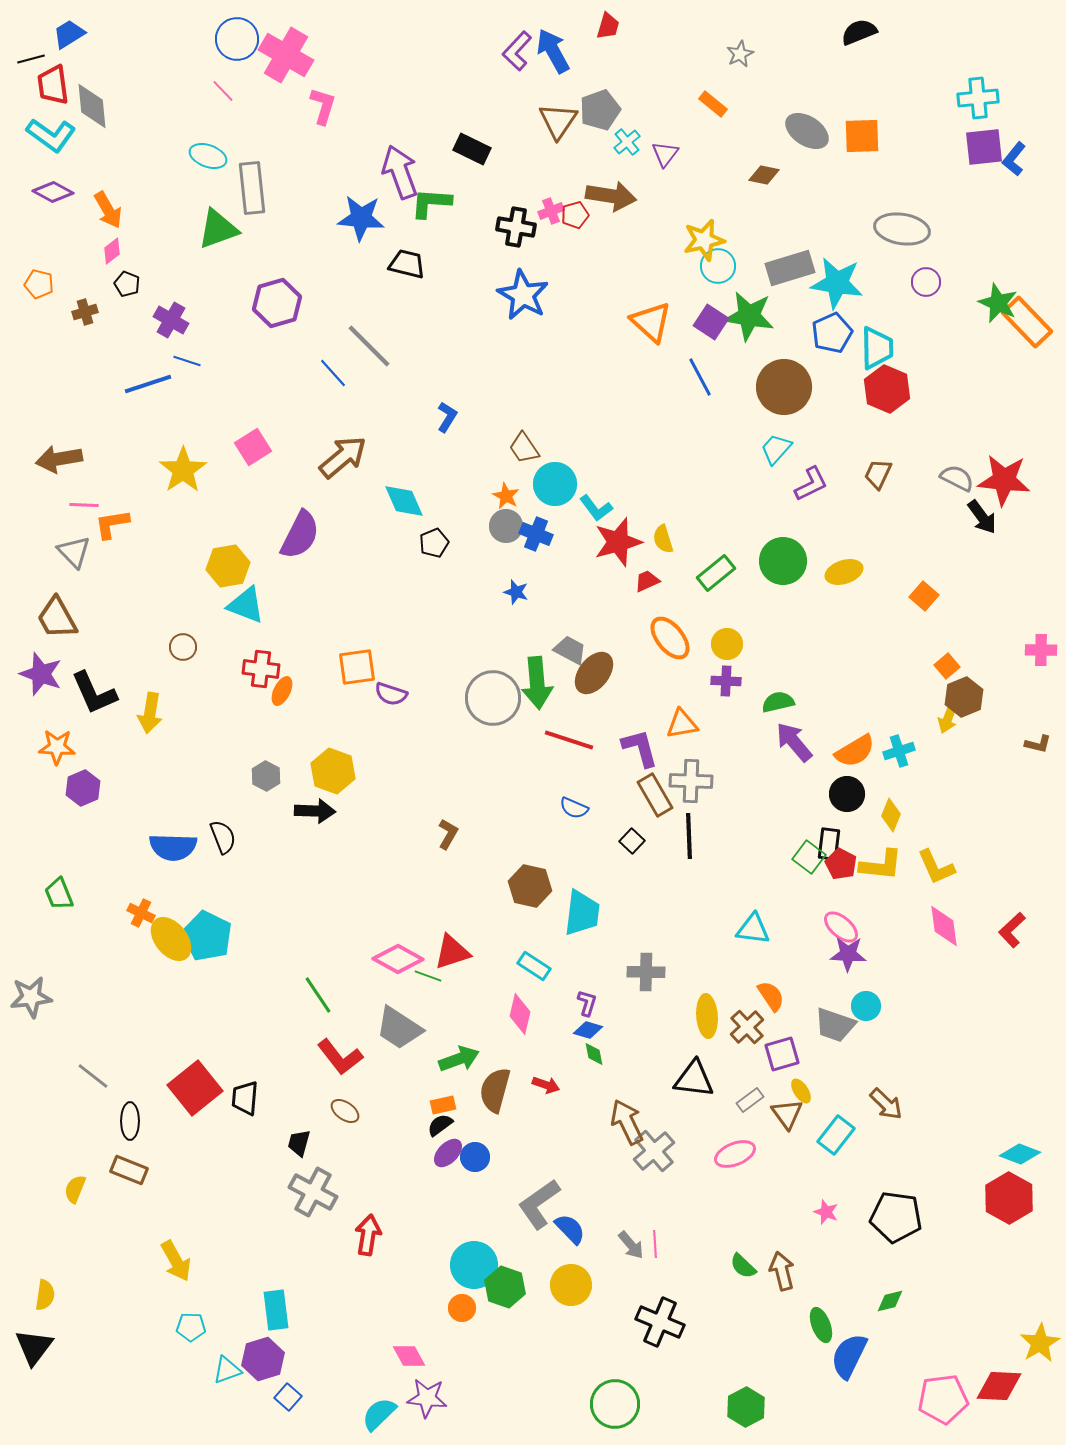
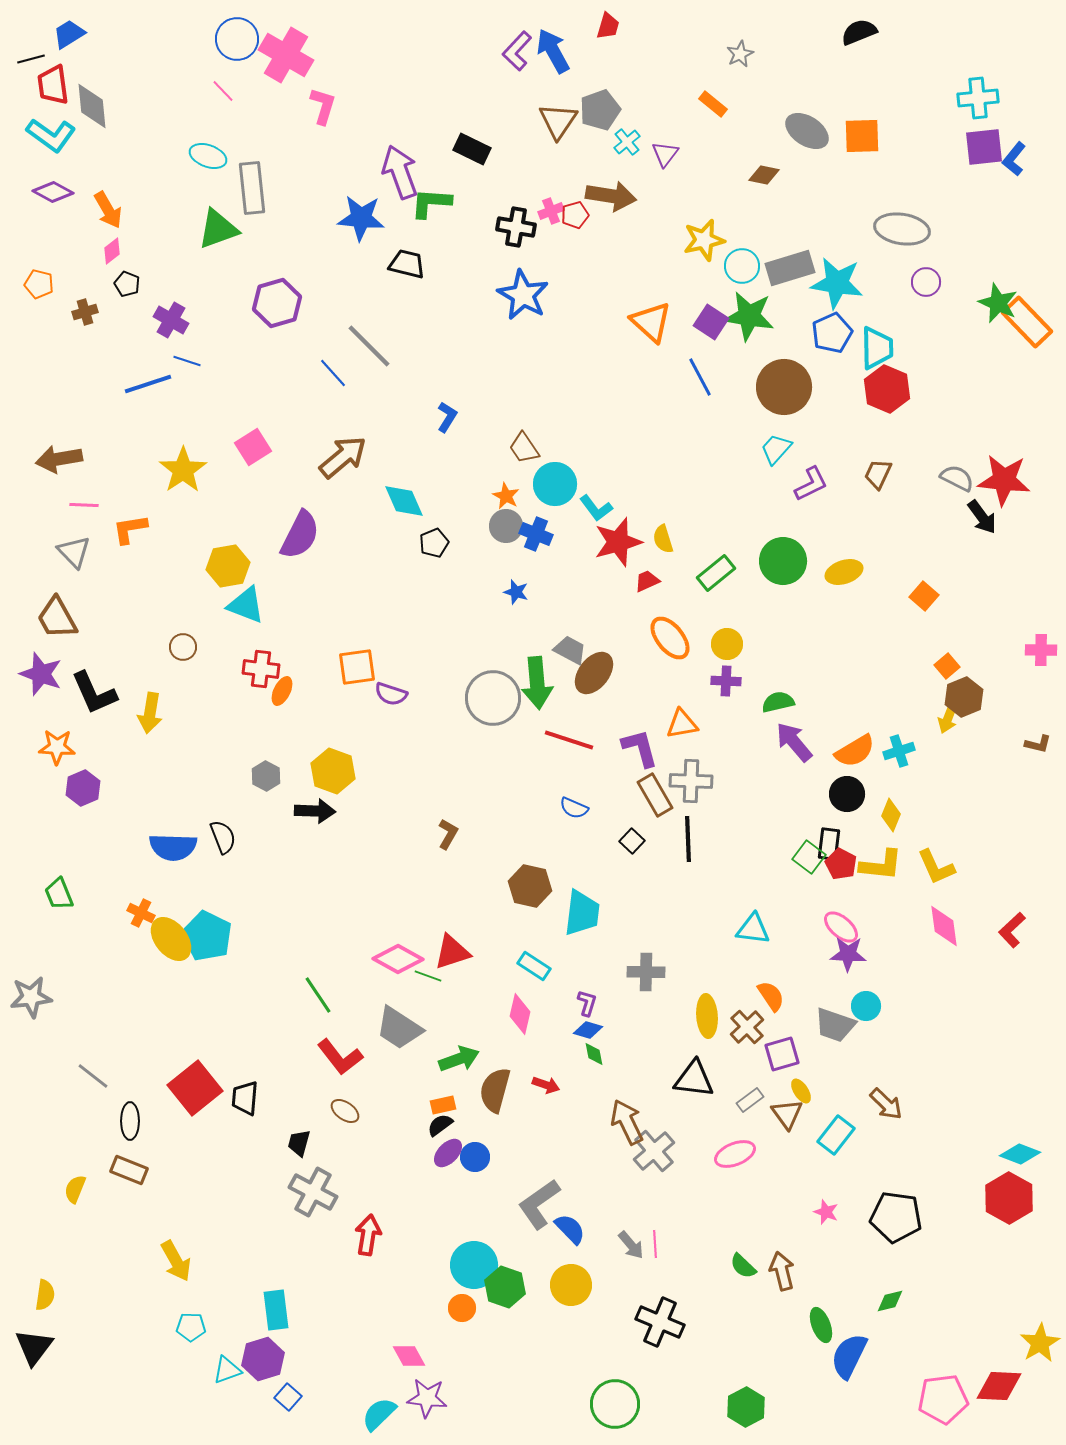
cyan circle at (718, 266): moved 24 px right
orange L-shape at (112, 524): moved 18 px right, 5 px down
black line at (689, 836): moved 1 px left, 3 px down
